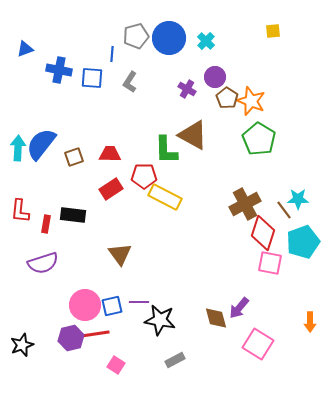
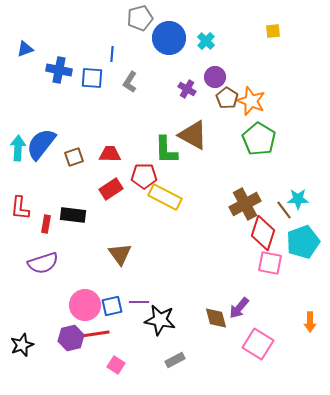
gray pentagon at (136, 36): moved 4 px right, 18 px up
red L-shape at (20, 211): moved 3 px up
